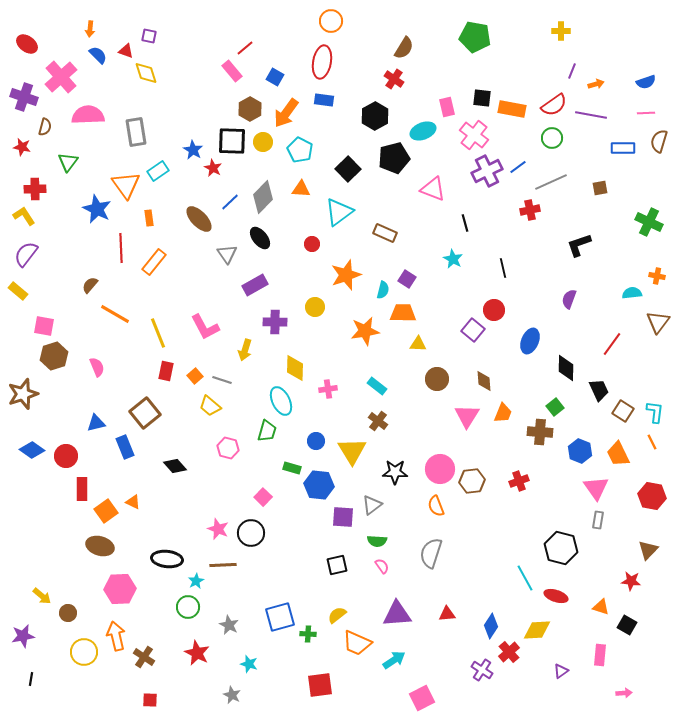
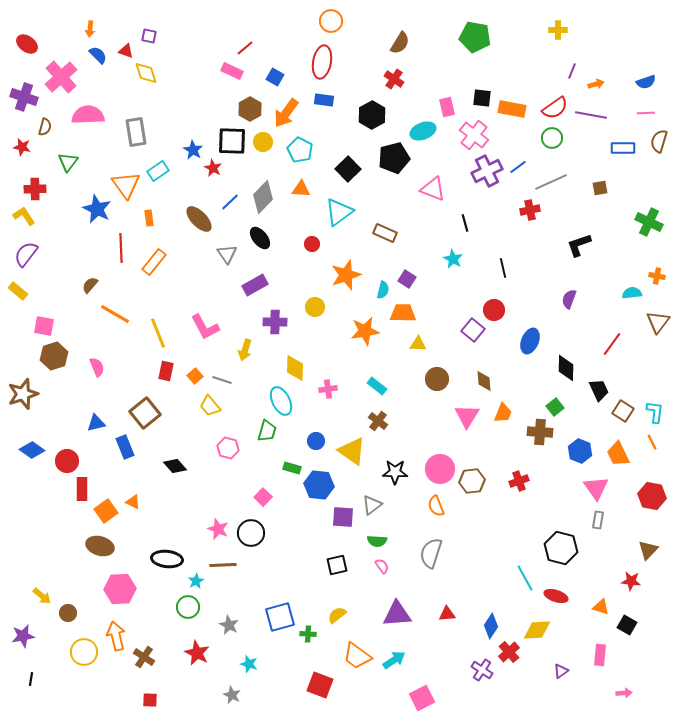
yellow cross at (561, 31): moved 3 px left, 1 px up
brown semicircle at (404, 48): moved 4 px left, 5 px up
pink rectangle at (232, 71): rotated 25 degrees counterclockwise
red semicircle at (554, 105): moved 1 px right, 3 px down
black hexagon at (375, 116): moved 3 px left, 1 px up
yellow trapezoid at (210, 406): rotated 10 degrees clockwise
yellow triangle at (352, 451): rotated 24 degrees counterclockwise
red circle at (66, 456): moved 1 px right, 5 px down
orange trapezoid at (357, 643): moved 13 px down; rotated 12 degrees clockwise
red square at (320, 685): rotated 28 degrees clockwise
